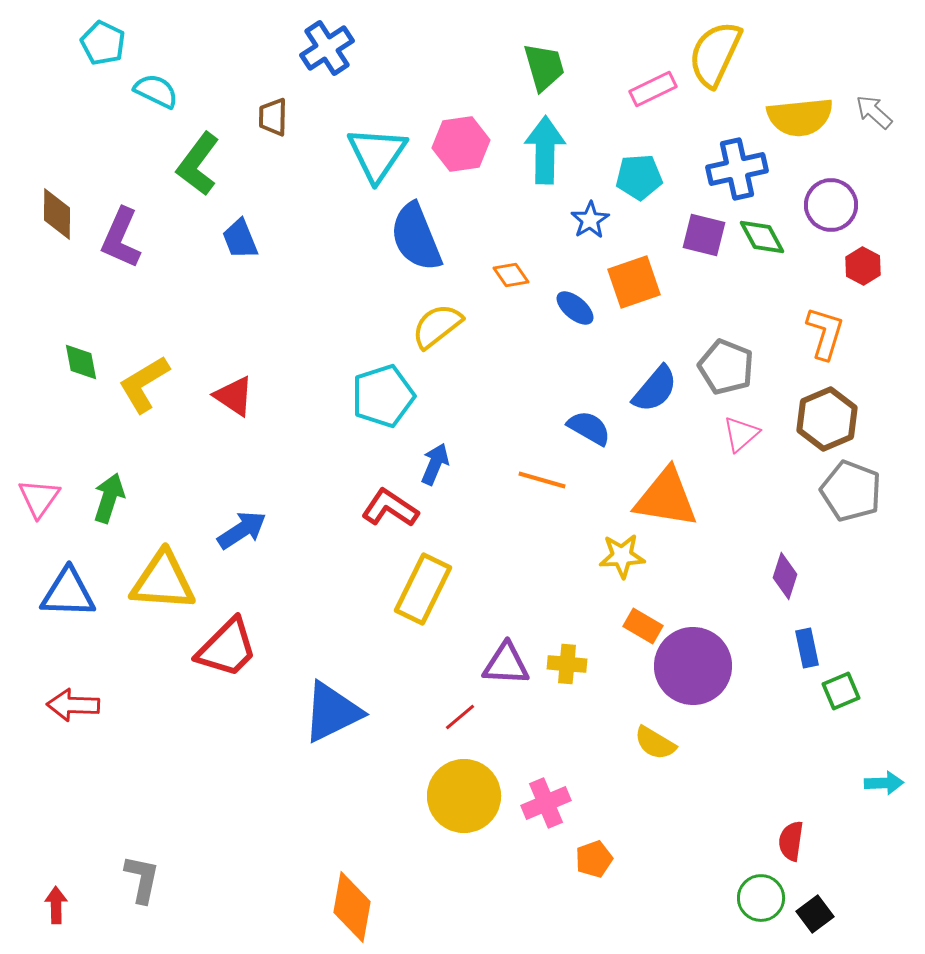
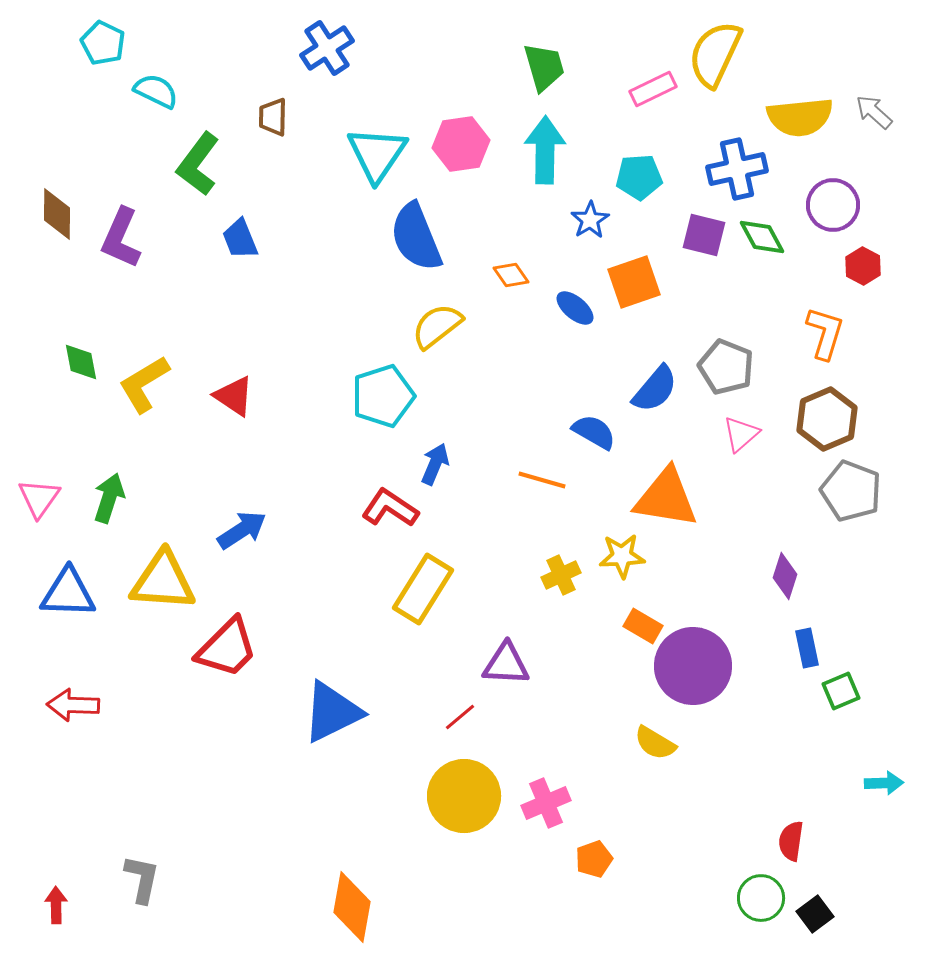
purple circle at (831, 205): moved 2 px right
blue semicircle at (589, 428): moved 5 px right, 4 px down
yellow rectangle at (423, 589): rotated 6 degrees clockwise
yellow cross at (567, 664): moved 6 px left, 89 px up; rotated 30 degrees counterclockwise
